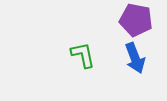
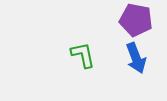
blue arrow: moved 1 px right
